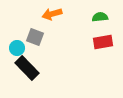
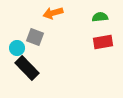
orange arrow: moved 1 px right, 1 px up
